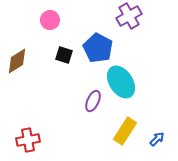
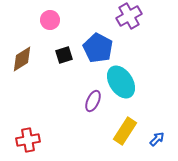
black square: rotated 36 degrees counterclockwise
brown diamond: moved 5 px right, 2 px up
